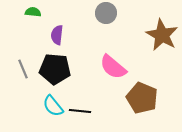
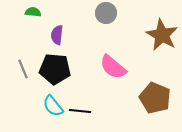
brown pentagon: moved 13 px right
